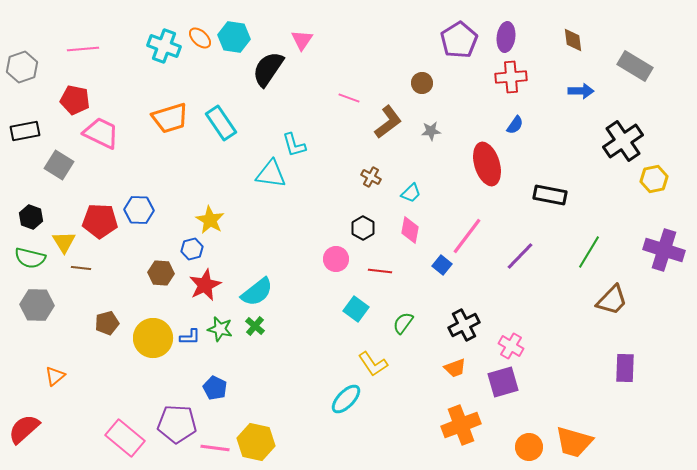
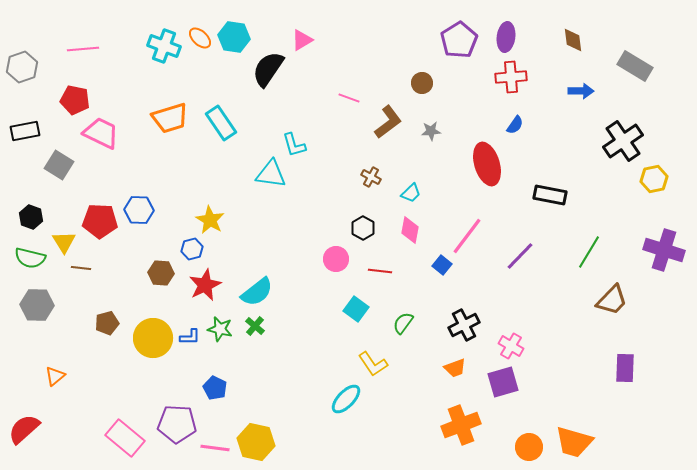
pink triangle at (302, 40): rotated 25 degrees clockwise
